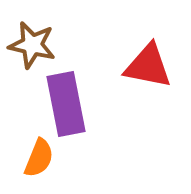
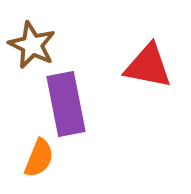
brown star: rotated 12 degrees clockwise
